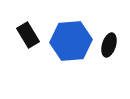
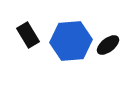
black ellipse: moved 1 px left; rotated 35 degrees clockwise
